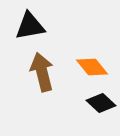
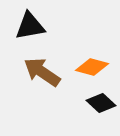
orange diamond: rotated 36 degrees counterclockwise
brown arrow: rotated 42 degrees counterclockwise
